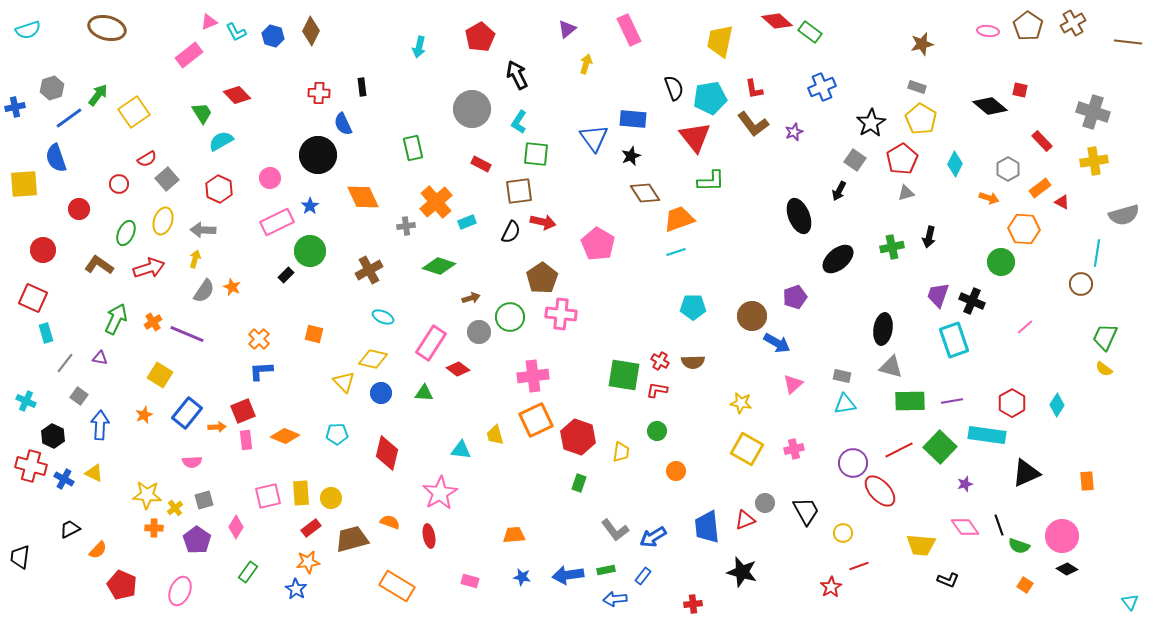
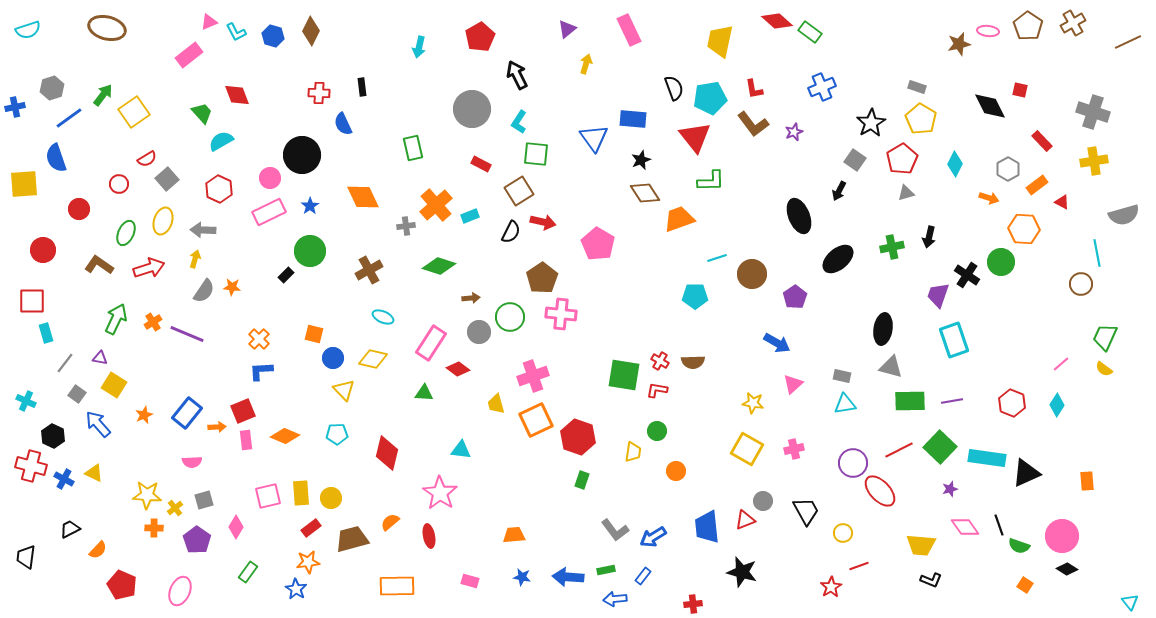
brown line at (1128, 42): rotated 32 degrees counterclockwise
brown star at (922, 44): moved 37 px right
green arrow at (98, 95): moved 5 px right
red diamond at (237, 95): rotated 24 degrees clockwise
black diamond at (990, 106): rotated 24 degrees clockwise
green trapezoid at (202, 113): rotated 10 degrees counterclockwise
black circle at (318, 155): moved 16 px left
black star at (631, 156): moved 10 px right, 4 px down
orange rectangle at (1040, 188): moved 3 px left, 3 px up
brown square at (519, 191): rotated 24 degrees counterclockwise
orange cross at (436, 202): moved 3 px down
pink rectangle at (277, 222): moved 8 px left, 10 px up
cyan rectangle at (467, 222): moved 3 px right, 6 px up
cyan line at (676, 252): moved 41 px right, 6 px down
cyan line at (1097, 253): rotated 20 degrees counterclockwise
orange star at (232, 287): rotated 18 degrees counterclockwise
purple pentagon at (795, 297): rotated 15 degrees counterclockwise
red square at (33, 298): moved 1 px left, 3 px down; rotated 24 degrees counterclockwise
brown arrow at (471, 298): rotated 12 degrees clockwise
black cross at (972, 301): moved 5 px left, 26 px up; rotated 10 degrees clockwise
cyan pentagon at (693, 307): moved 2 px right, 11 px up
brown circle at (752, 316): moved 42 px up
pink line at (1025, 327): moved 36 px right, 37 px down
yellow square at (160, 375): moved 46 px left, 10 px down
pink cross at (533, 376): rotated 12 degrees counterclockwise
yellow triangle at (344, 382): moved 8 px down
blue circle at (381, 393): moved 48 px left, 35 px up
gray square at (79, 396): moved 2 px left, 2 px up
yellow star at (741, 403): moved 12 px right
red hexagon at (1012, 403): rotated 8 degrees counterclockwise
blue arrow at (100, 425): moved 2 px left, 1 px up; rotated 44 degrees counterclockwise
yellow trapezoid at (495, 435): moved 1 px right, 31 px up
cyan rectangle at (987, 435): moved 23 px down
yellow trapezoid at (621, 452): moved 12 px right
green rectangle at (579, 483): moved 3 px right, 3 px up
purple star at (965, 484): moved 15 px left, 5 px down
pink star at (440, 493): rotated 8 degrees counterclockwise
gray circle at (765, 503): moved 2 px left, 2 px up
orange semicircle at (390, 522): rotated 60 degrees counterclockwise
black trapezoid at (20, 557): moved 6 px right
blue arrow at (568, 575): moved 2 px down; rotated 12 degrees clockwise
black L-shape at (948, 580): moved 17 px left
orange rectangle at (397, 586): rotated 32 degrees counterclockwise
